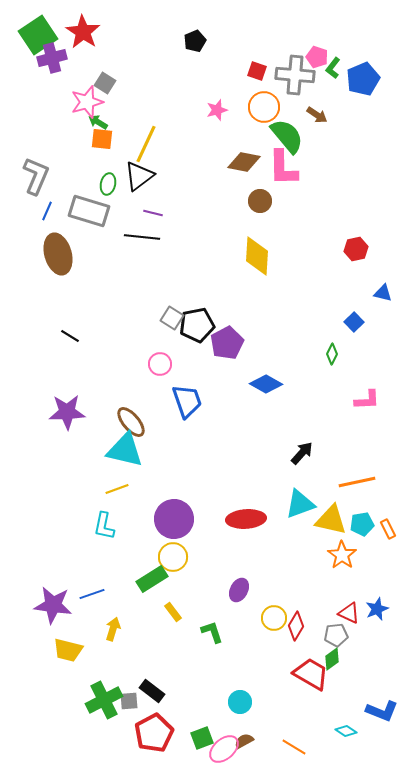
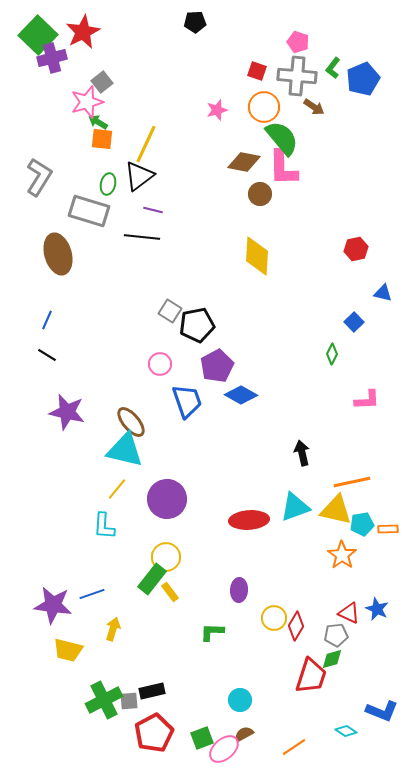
red star at (83, 32): rotated 12 degrees clockwise
green square at (38, 35): rotated 12 degrees counterclockwise
black pentagon at (195, 41): moved 19 px up; rotated 20 degrees clockwise
pink pentagon at (317, 57): moved 19 px left, 15 px up
gray cross at (295, 75): moved 2 px right, 1 px down
gray square at (105, 83): moved 3 px left, 1 px up; rotated 20 degrees clockwise
brown arrow at (317, 115): moved 3 px left, 8 px up
green semicircle at (287, 136): moved 5 px left, 2 px down
gray L-shape at (36, 176): moved 3 px right, 1 px down; rotated 9 degrees clockwise
brown circle at (260, 201): moved 7 px up
blue line at (47, 211): moved 109 px down
purple line at (153, 213): moved 3 px up
gray square at (172, 318): moved 2 px left, 7 px up
black line at (70, 336): moved 23 px left, 19 px down
purple pentagon at (227, 343): moved 10 px left, 23 px down
blue diamond at (266, 384): moved 25 px left, 11 px down
purple star at (67, 412): rotated 15 degrees clockwise
black arrow at (302, 453): rotated 55 degrees counterclockwise
orange line at (357, 482): moved 5 px left
yellow line at (117, 489): rotated 30 degrees counterclockwise
cyan triangle at (300, 504): moved 5 px left, 3 px down
purple circle at (174, 519): moved 7 px left, 20 px up
red ellipse at (246, 519): moved 3 px right, 1 px down
yellow triangle at (331, 520): moved 5 px right, 10 px up
cyan L-shape at (104, 526): rotated 8 degrees counterclockwise
orange rectangle at (388, 529): rotated 66 degrees counterclockwise
yellow circle at (173, 557): moved 7 px left
green rectangle at (152, 579): rotated 20 degrees counterclockwise
purple ellipse at (239, 590): rotated 25 degrees counterclockwise
blue star at (377, 609): rotated 25 degrees counterclockwise
yellow rectangle at (173, 612): moved 3 px left, 20 px up
green L-shape at (212, 632): rotated 70 degrees counterclockwise
green diamond at (332, 659): rotated 20 degrees clockwise
red trapezoid at (311, 674): moved 2 px down; rotated 78 degrees clockwise
black rectangle at (152, 691): rotated 50 degrees counterclockwise
cyan circle at (240, 702): moved 2 px up
brown semicircle at (244, 741): moved 7 px up
orange line at (294, 747): rotated 65 degrees counterclockwise
